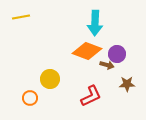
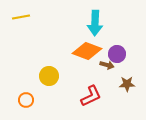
yellow circle: moved 1 px left, 3 px up
orange circle: moved 4 px left, 2 px down
